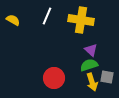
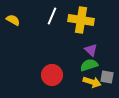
white line: moved 5 px right
red circle: moved 2 px left, 3 px up
yellow arrow: rotated 54 degrees counterclockwise
